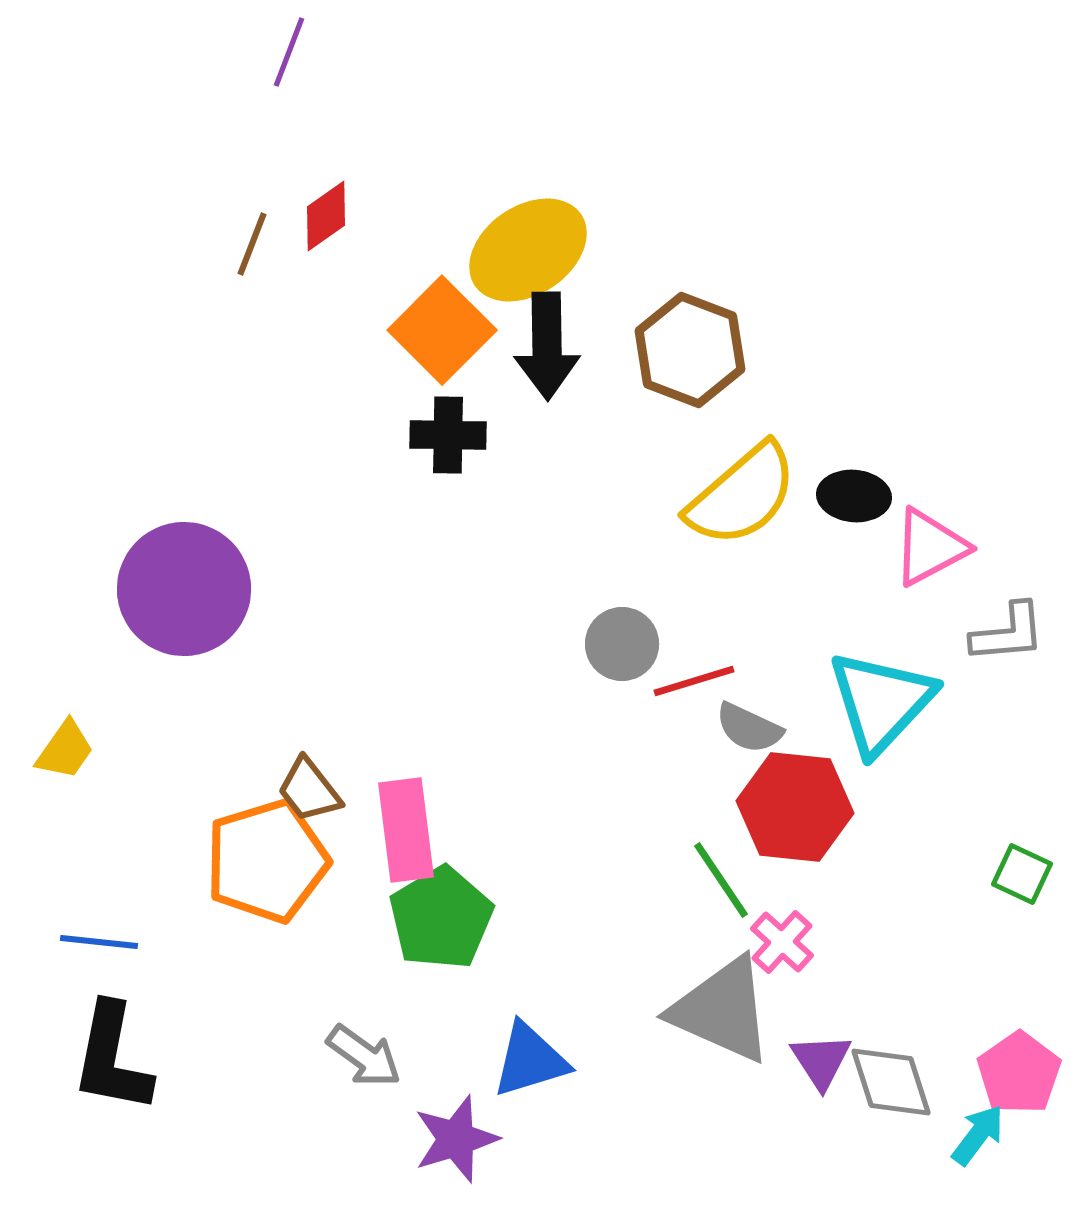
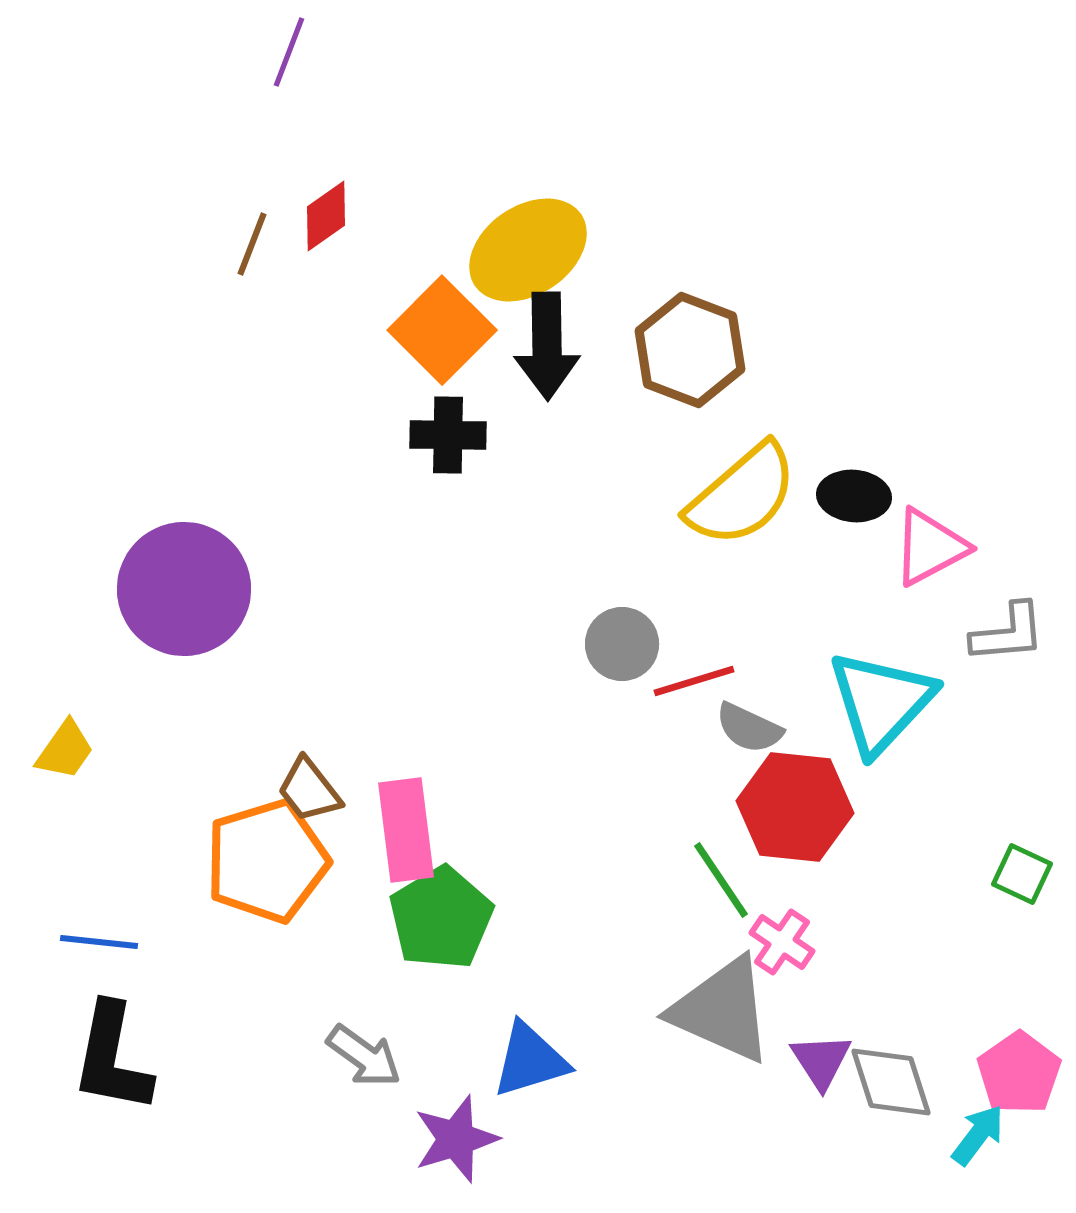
pink cross: rotated 8 degrees counterclockwise
